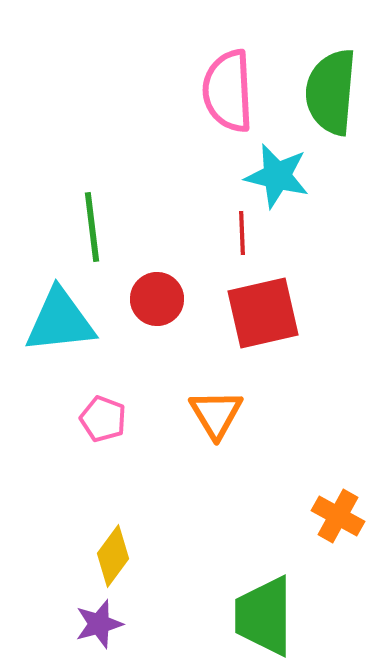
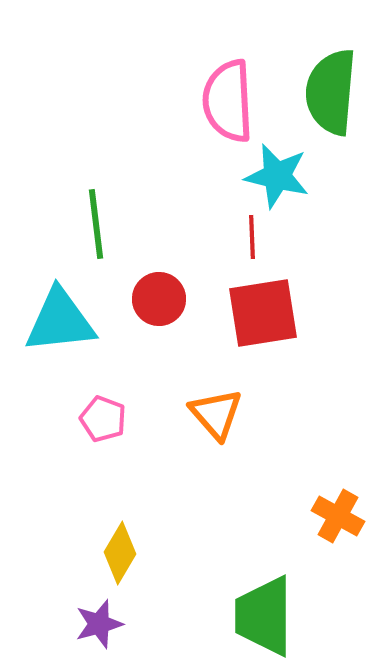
pink semicircle: moved 10 px down
green line: moved 4 px right, 3 px up
red line: moved 10 px right, 4 px down
red circle: moved 2 px right
red square: rotated 4 degrees clockwise
orange triangle: rotated 10 degrees counterclockwise
yellow diamond: moved 7 px right, 3 px up; rotated 6 degrees counterclockwise
